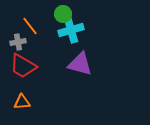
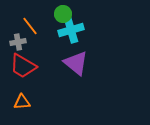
purple triangle: moved 4 px left, 1 px up; rotated 24 degrees clockwise
